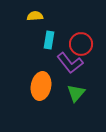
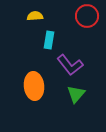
red circle: moved 6 px right, 28 px up
purple L-shape: moved 2 px down
orange ellipse: moved 7 px left; rotated 16 degrees counterclockwise
green triangle: moved 1 px down
